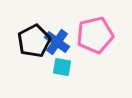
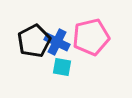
pink pentagon: moved 4 px left, 2 px down
blue cross: rotated 10 degrees counterclockwise
